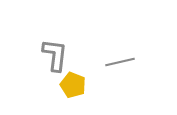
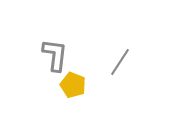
gray line: rotated 44 degrees counterclockwise
